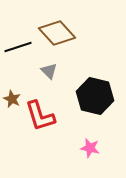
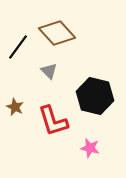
black line: rotated 36 degrees counterclockwise
brown star: moved 3 px right, 8 px down
red L-shape: moved 13 px right, 5 px down
